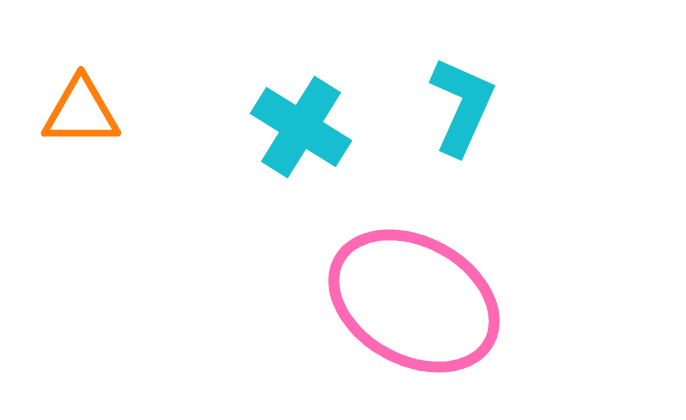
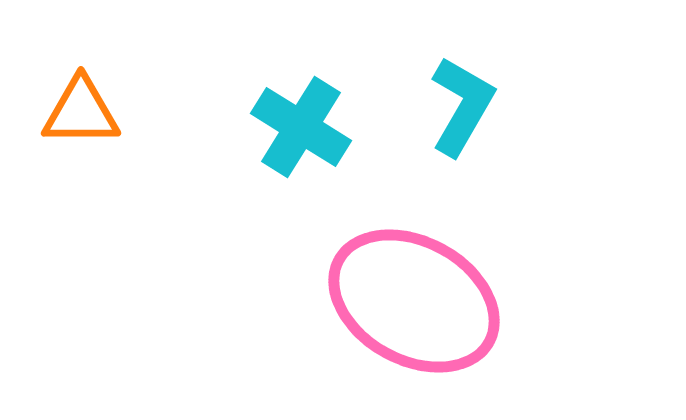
cyan L-shape: rotated 6 degrees clockwise
